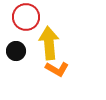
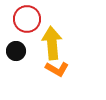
red circle: moved 1 px right, 2 px down
yellow arrow: moved 3 px right
